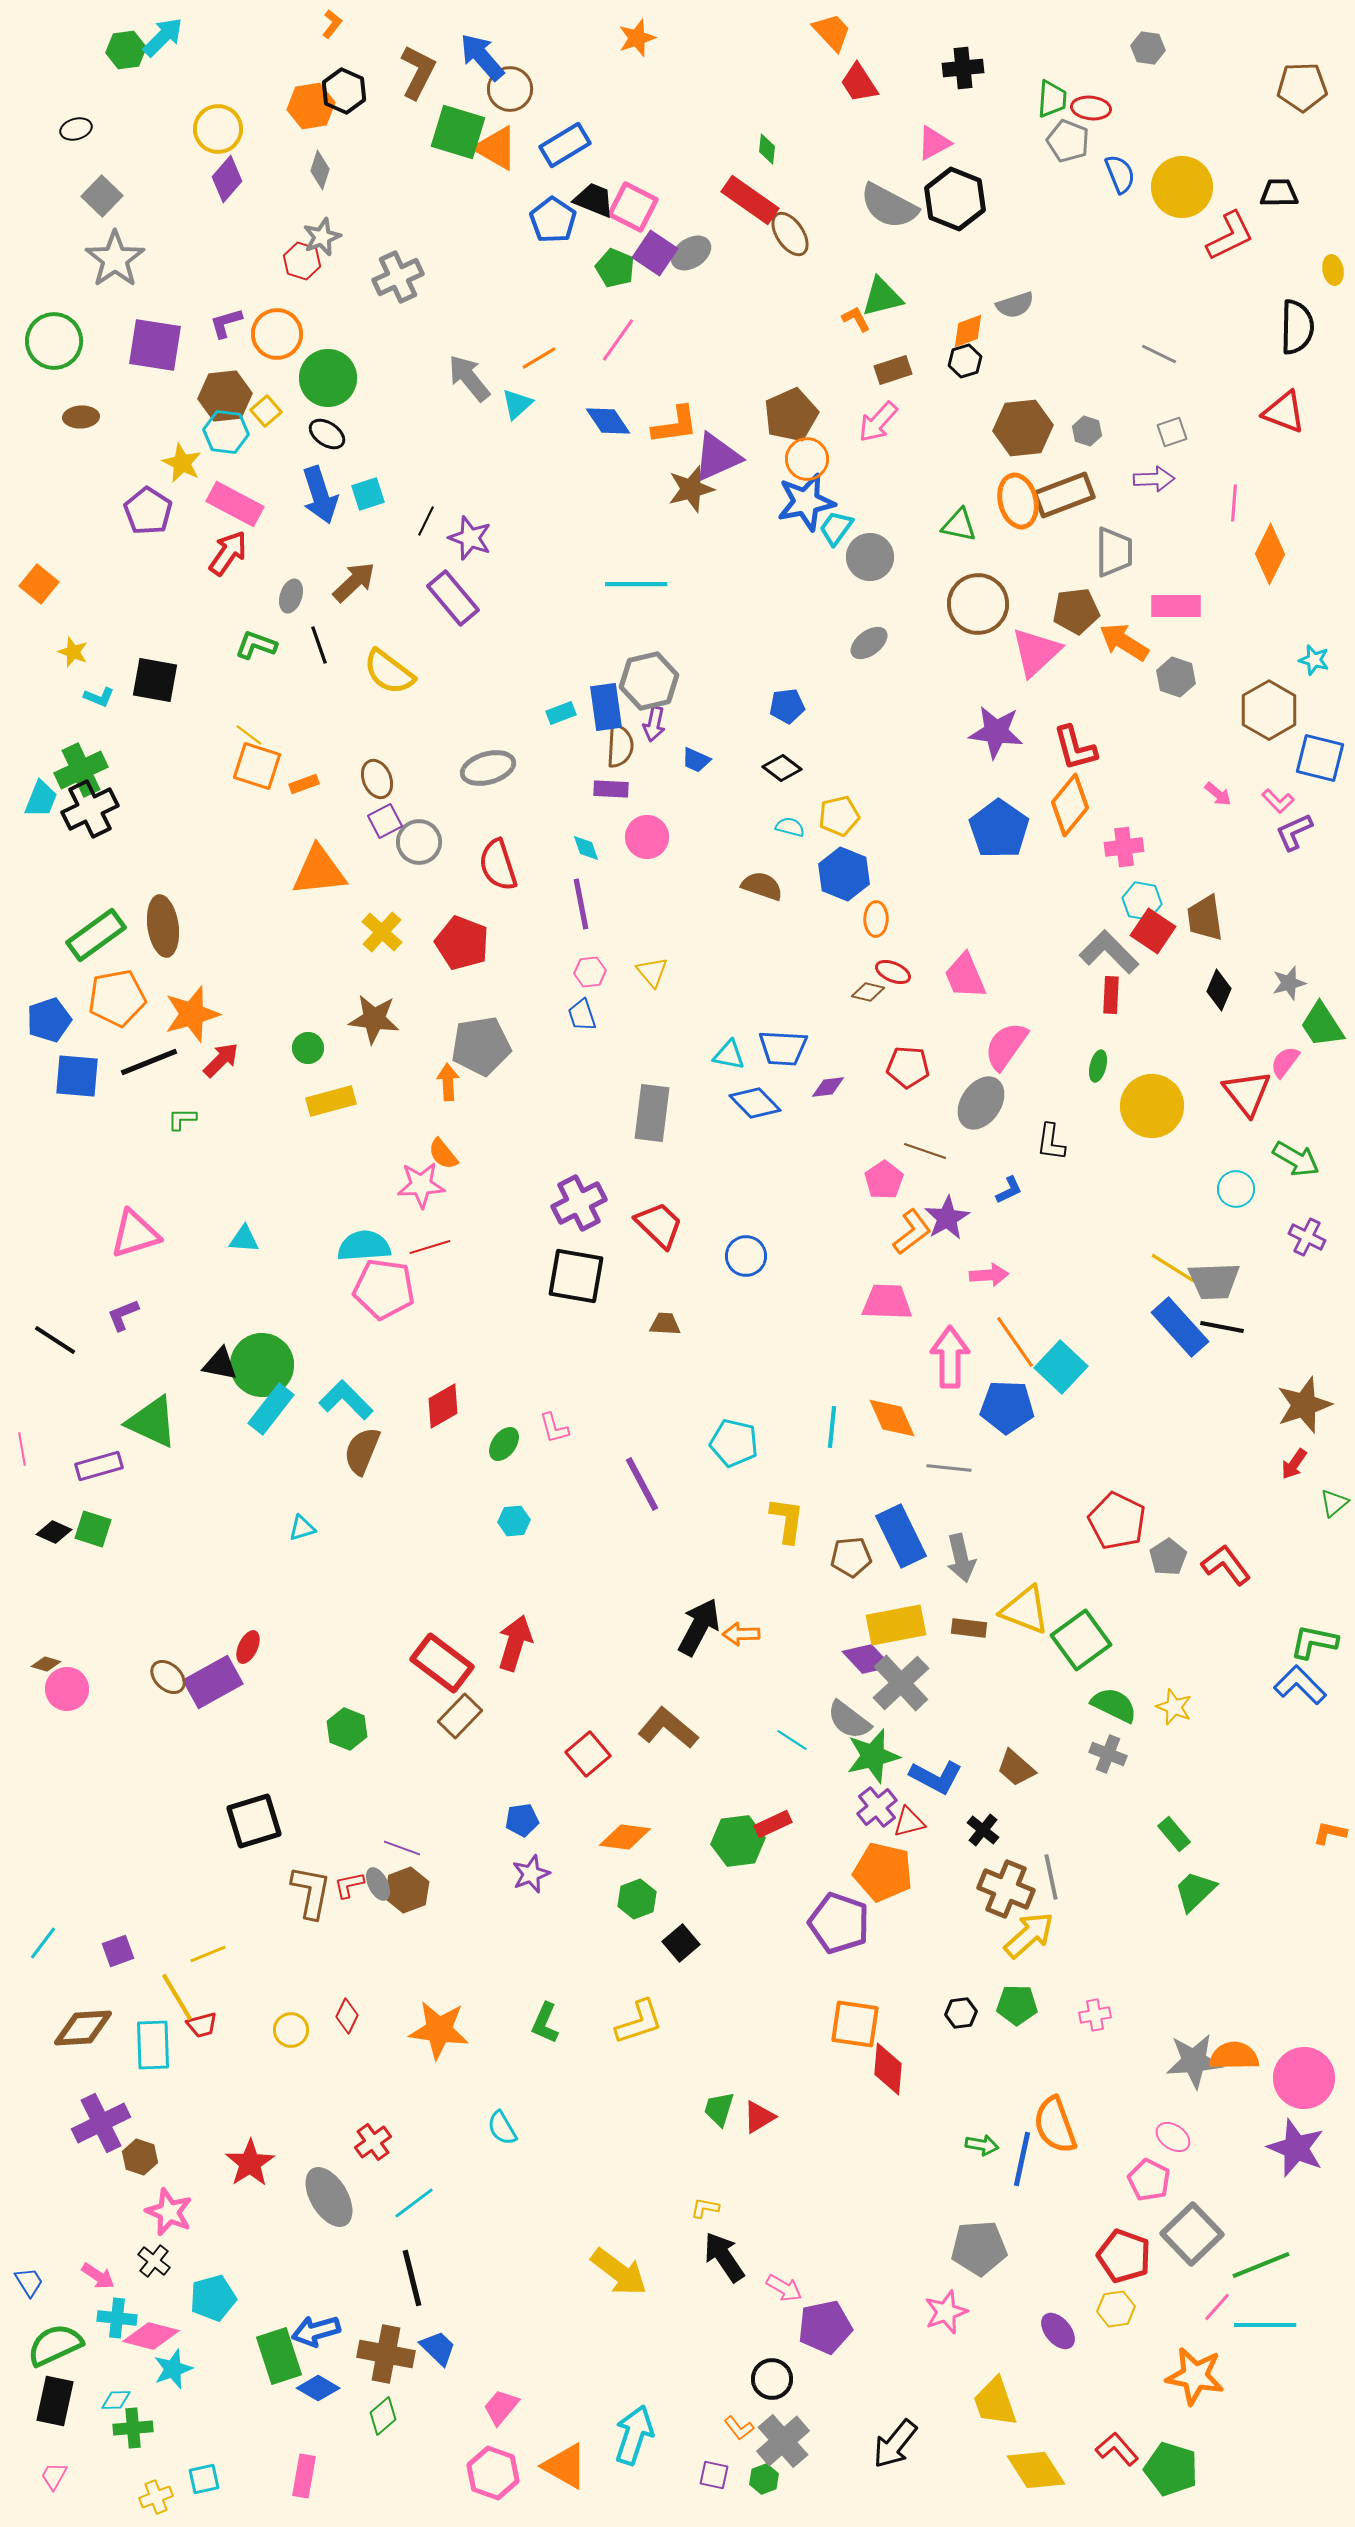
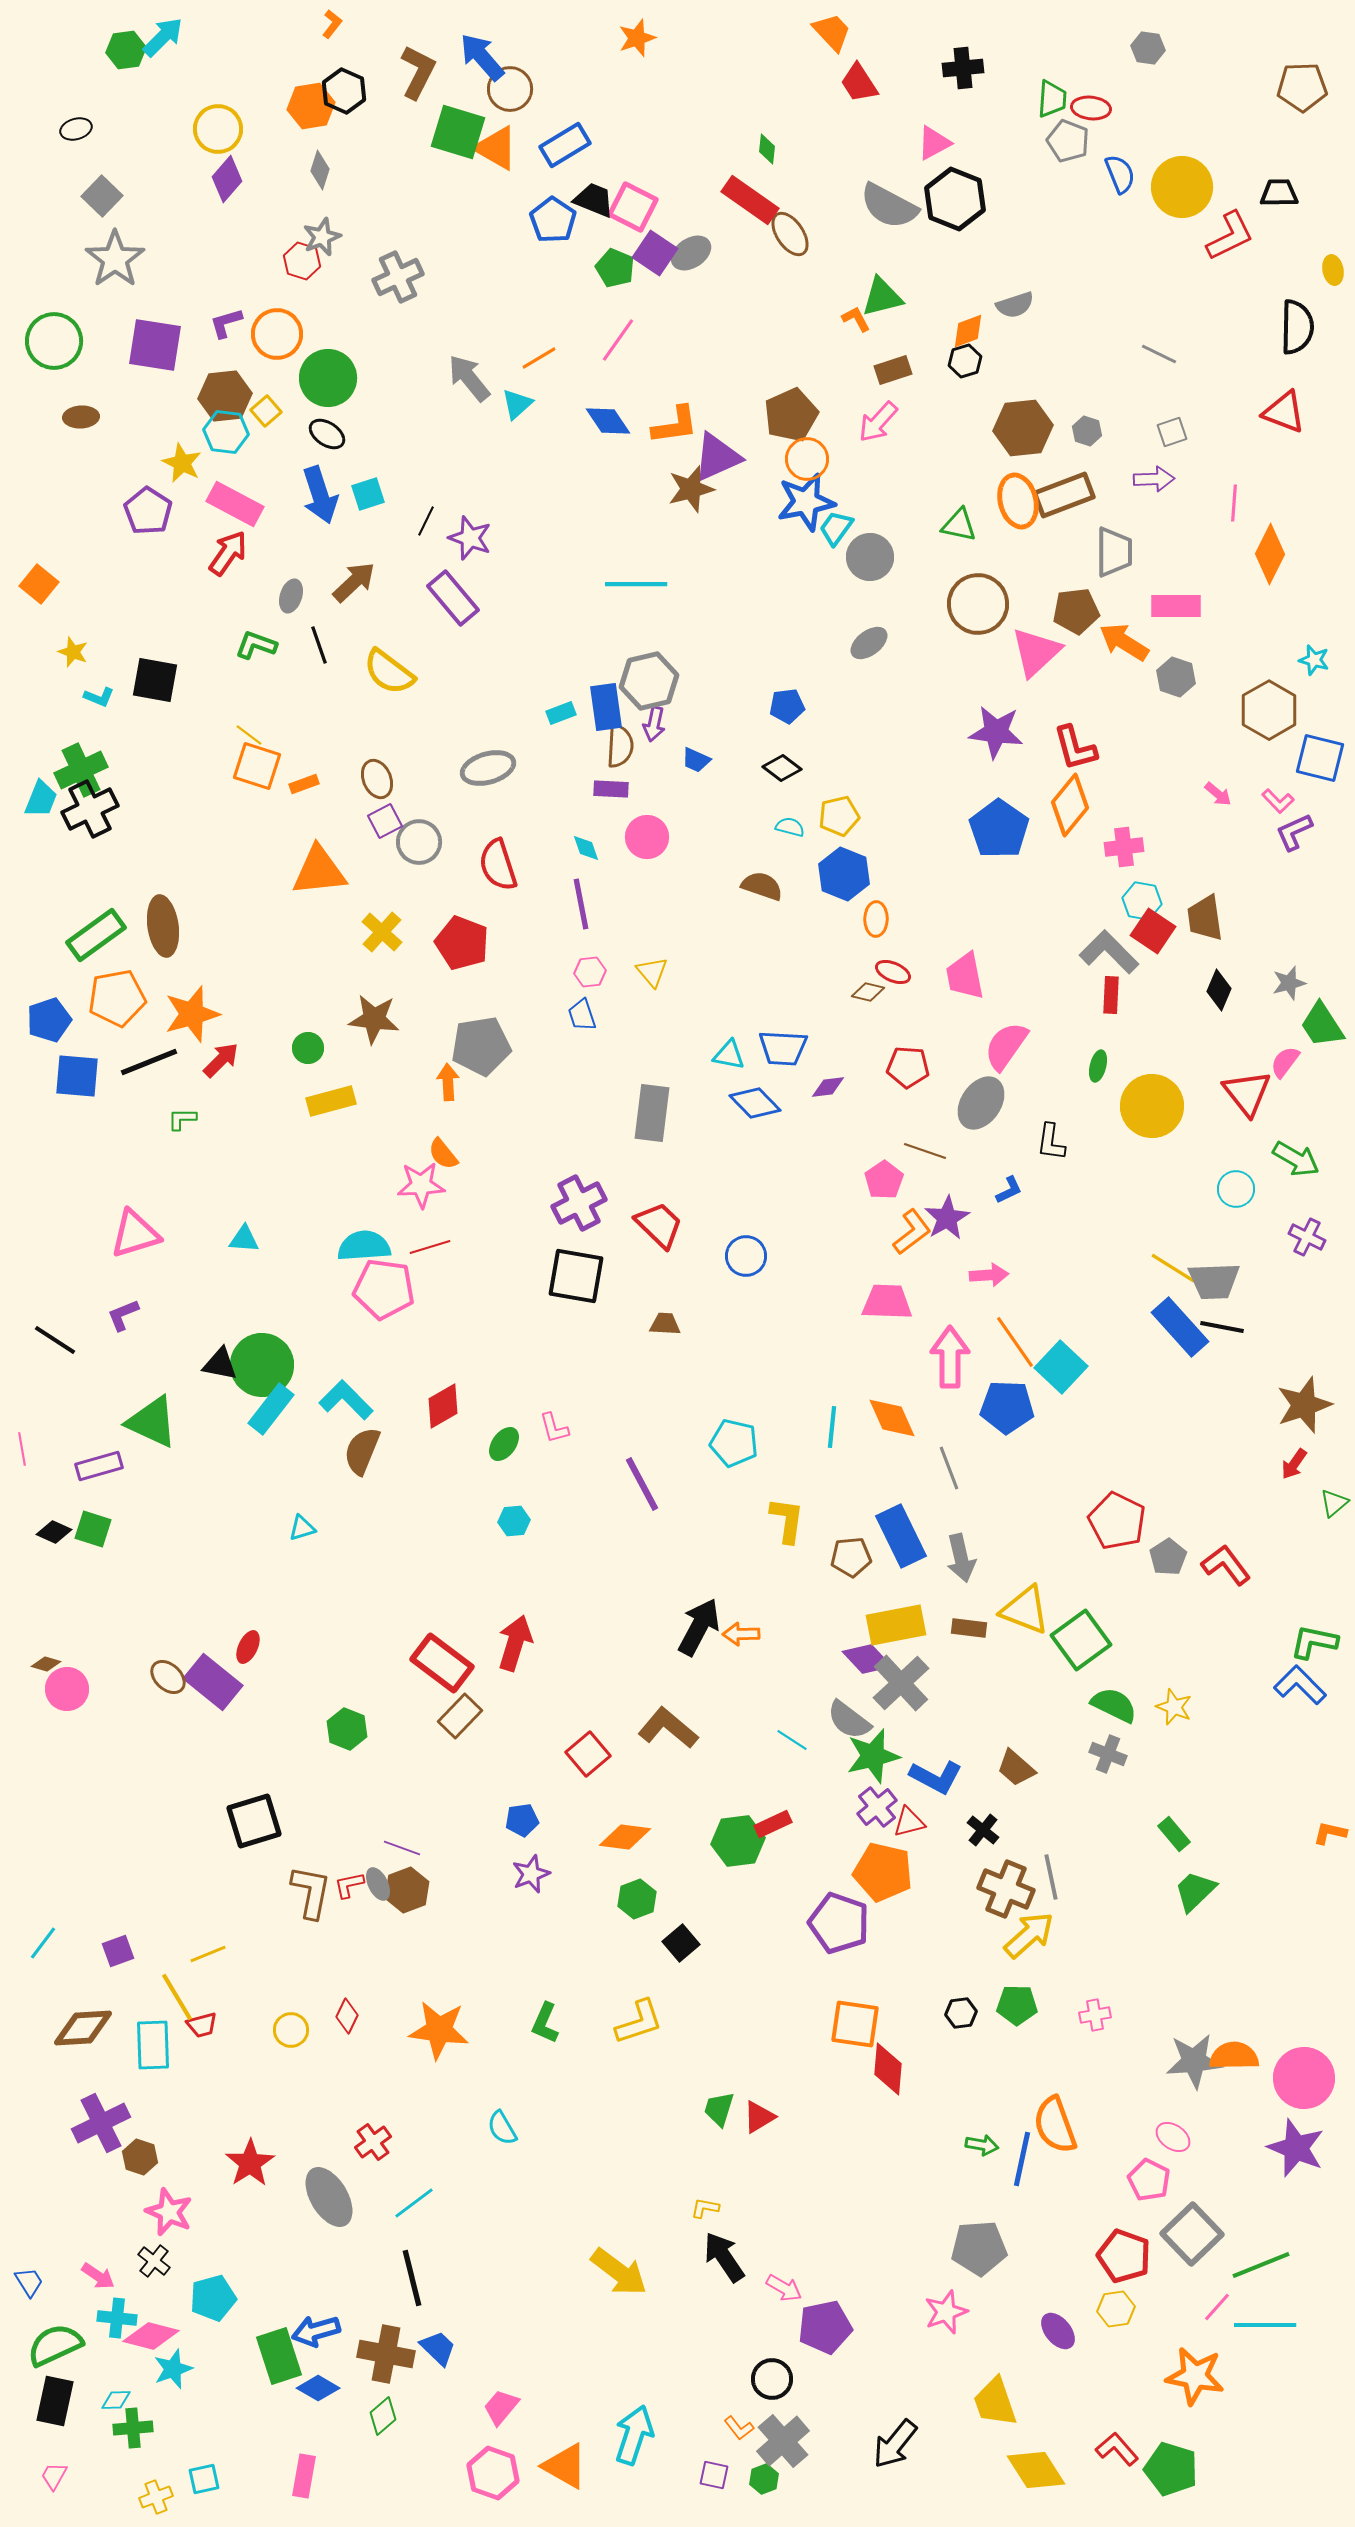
pink trapezoid at (965, 976): rotated 12 degrees clockwise
gray line at (949, 1468): rotated 63 degrees clockwise
purple rectangle at (213, 1682): rotated 68 degrees clockwise
